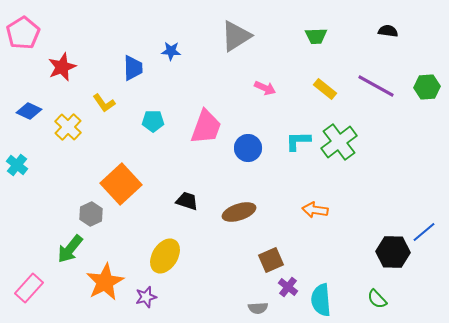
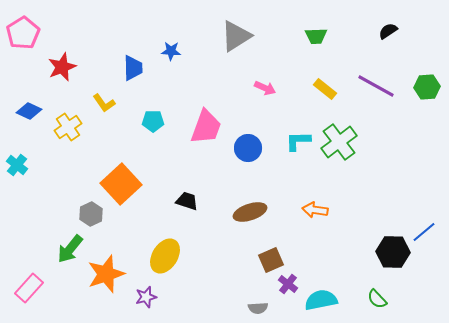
black semicircle: rotated 42 degrees counterclockwise
yellow cross: rotated 12 degrees clockwise
brown ellipse: moved 11 px right
orange star: moved 1 px right, 8 px up; rotated 9 degrees clockwise
purple cross: moved 3 px up
cyan semicircle: rotated 84 degrees clockwise
